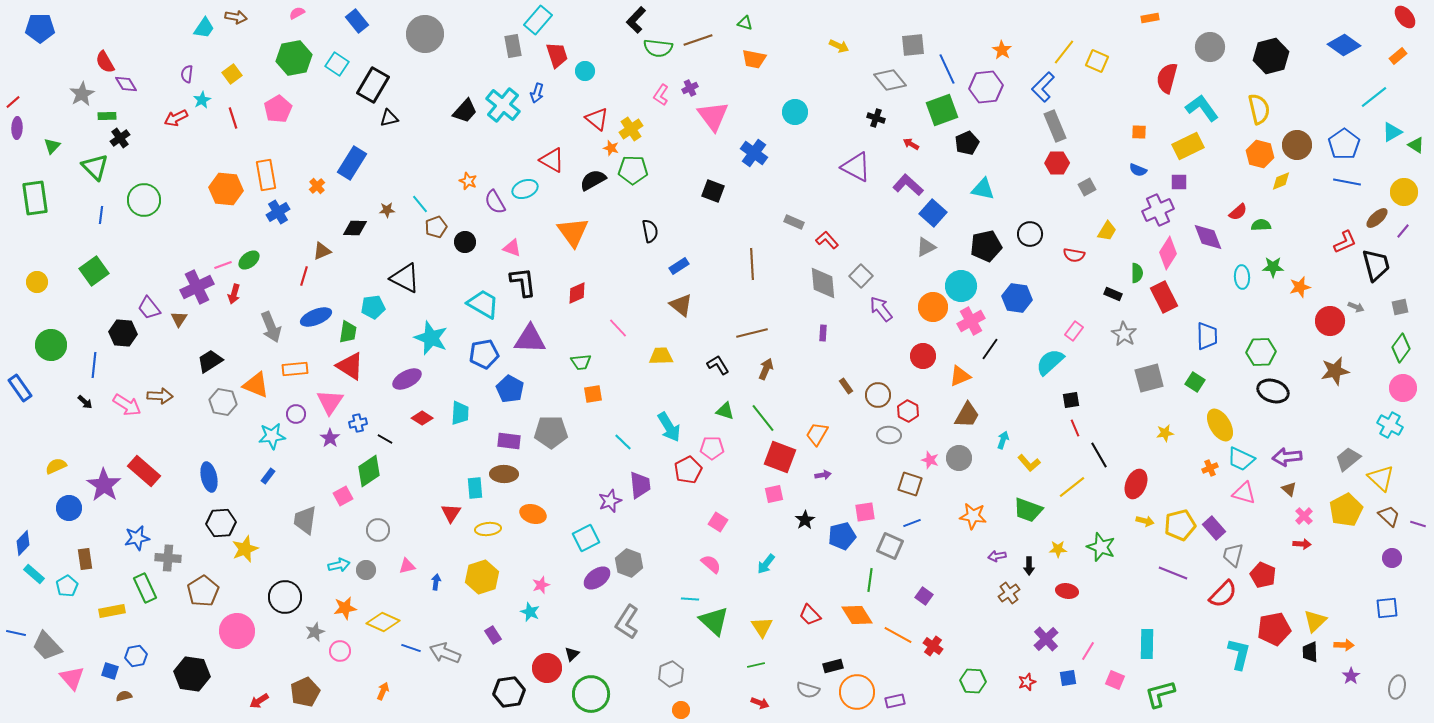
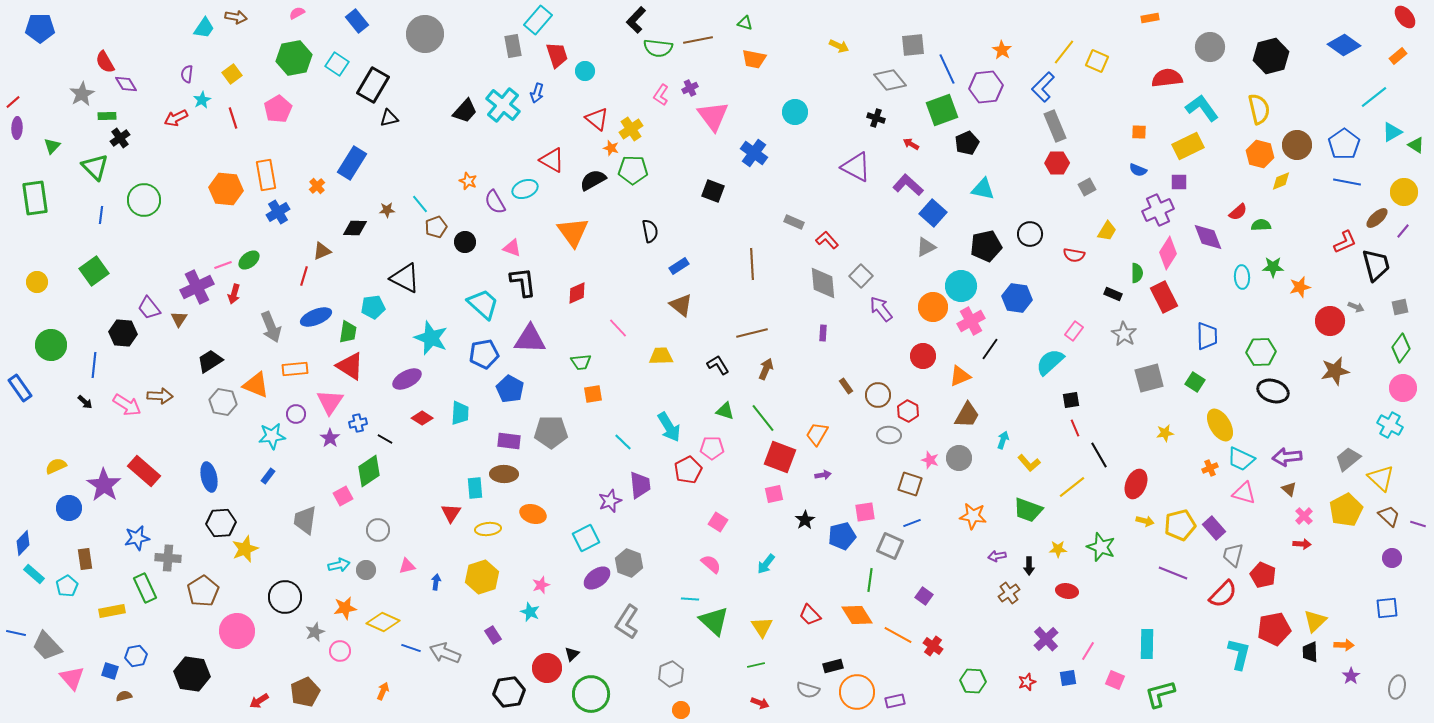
brown line at (698, 40): rotated 8 degrees clockwise
red semicircle at (1167, 78): rotated 68 degrees clockwise
cyan trapezoid at (483, 304): rotated 12 degrees clockwise
